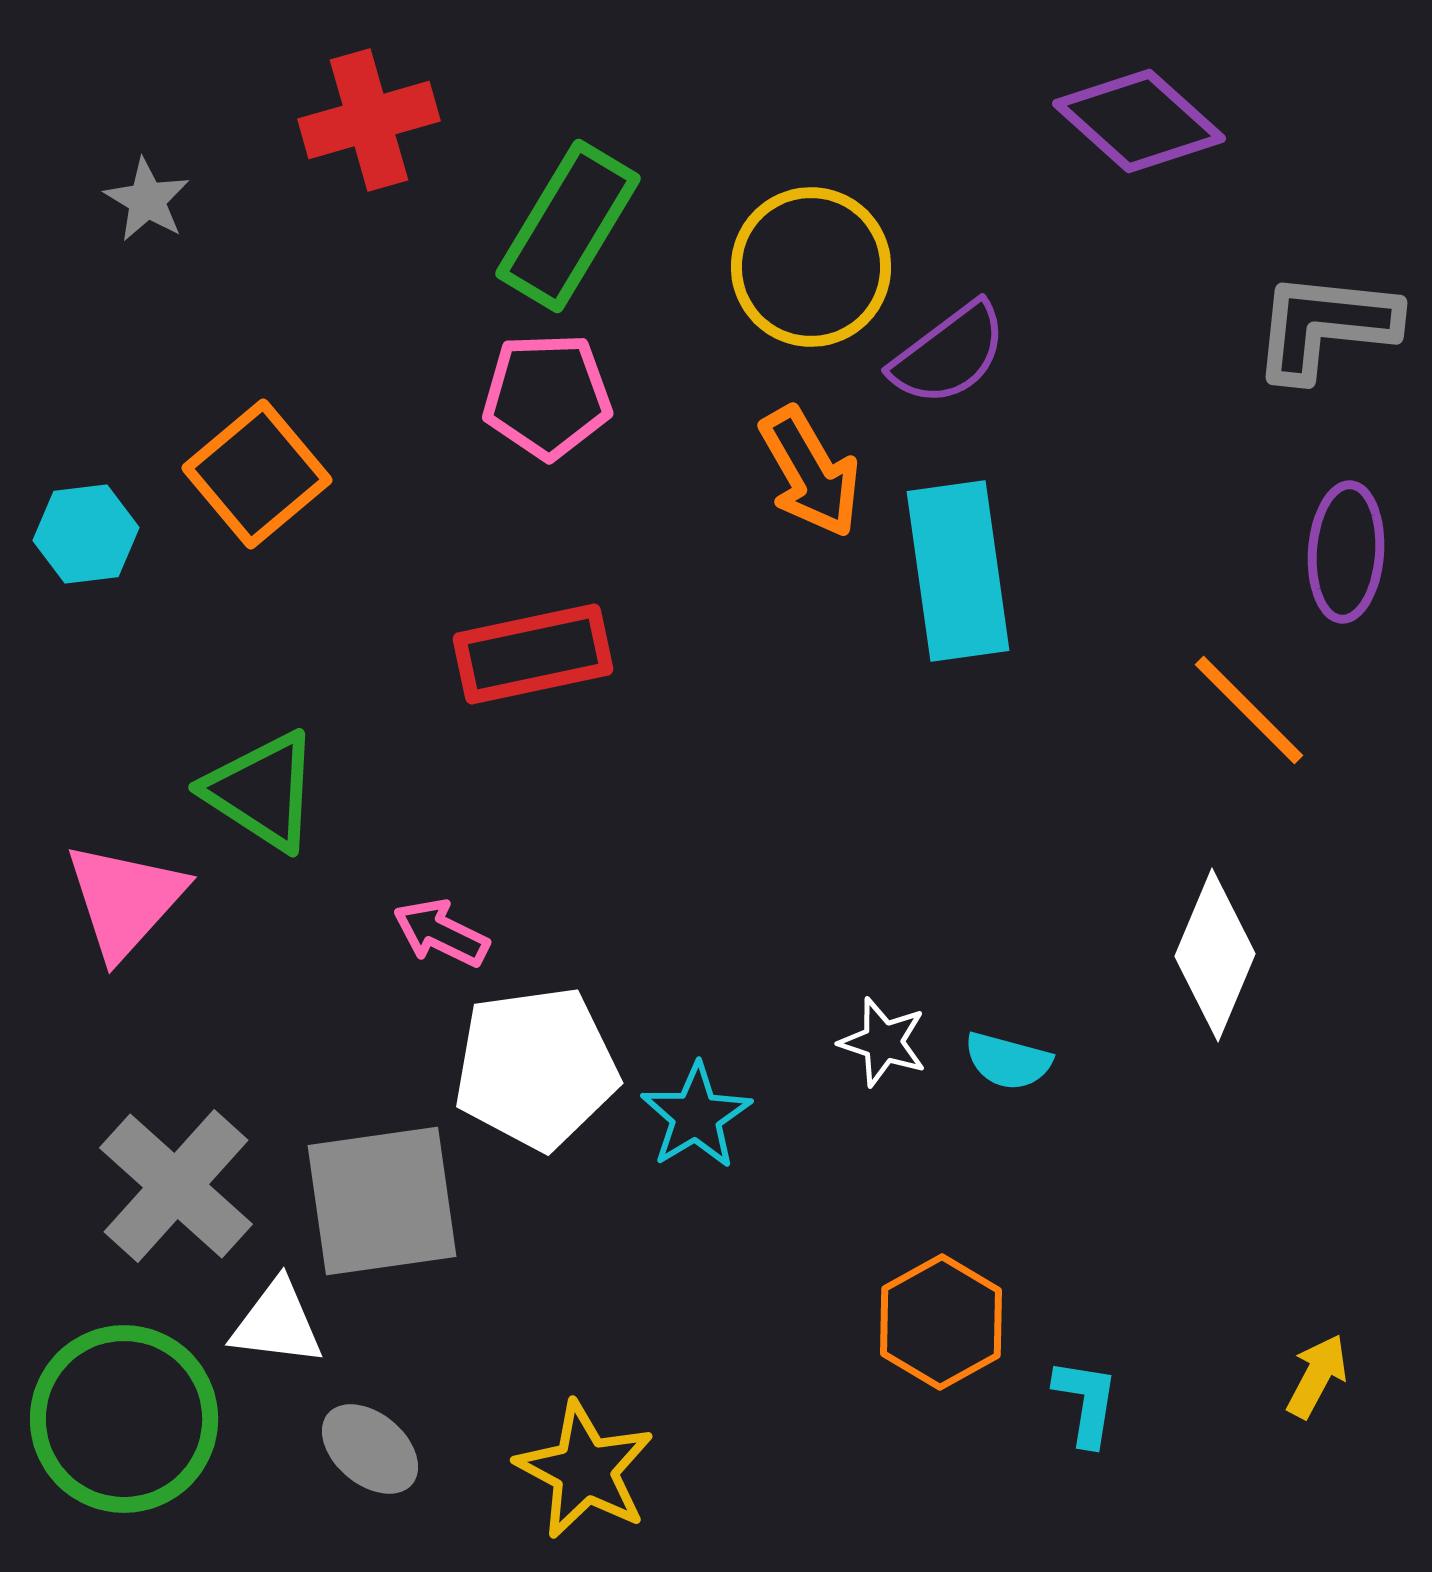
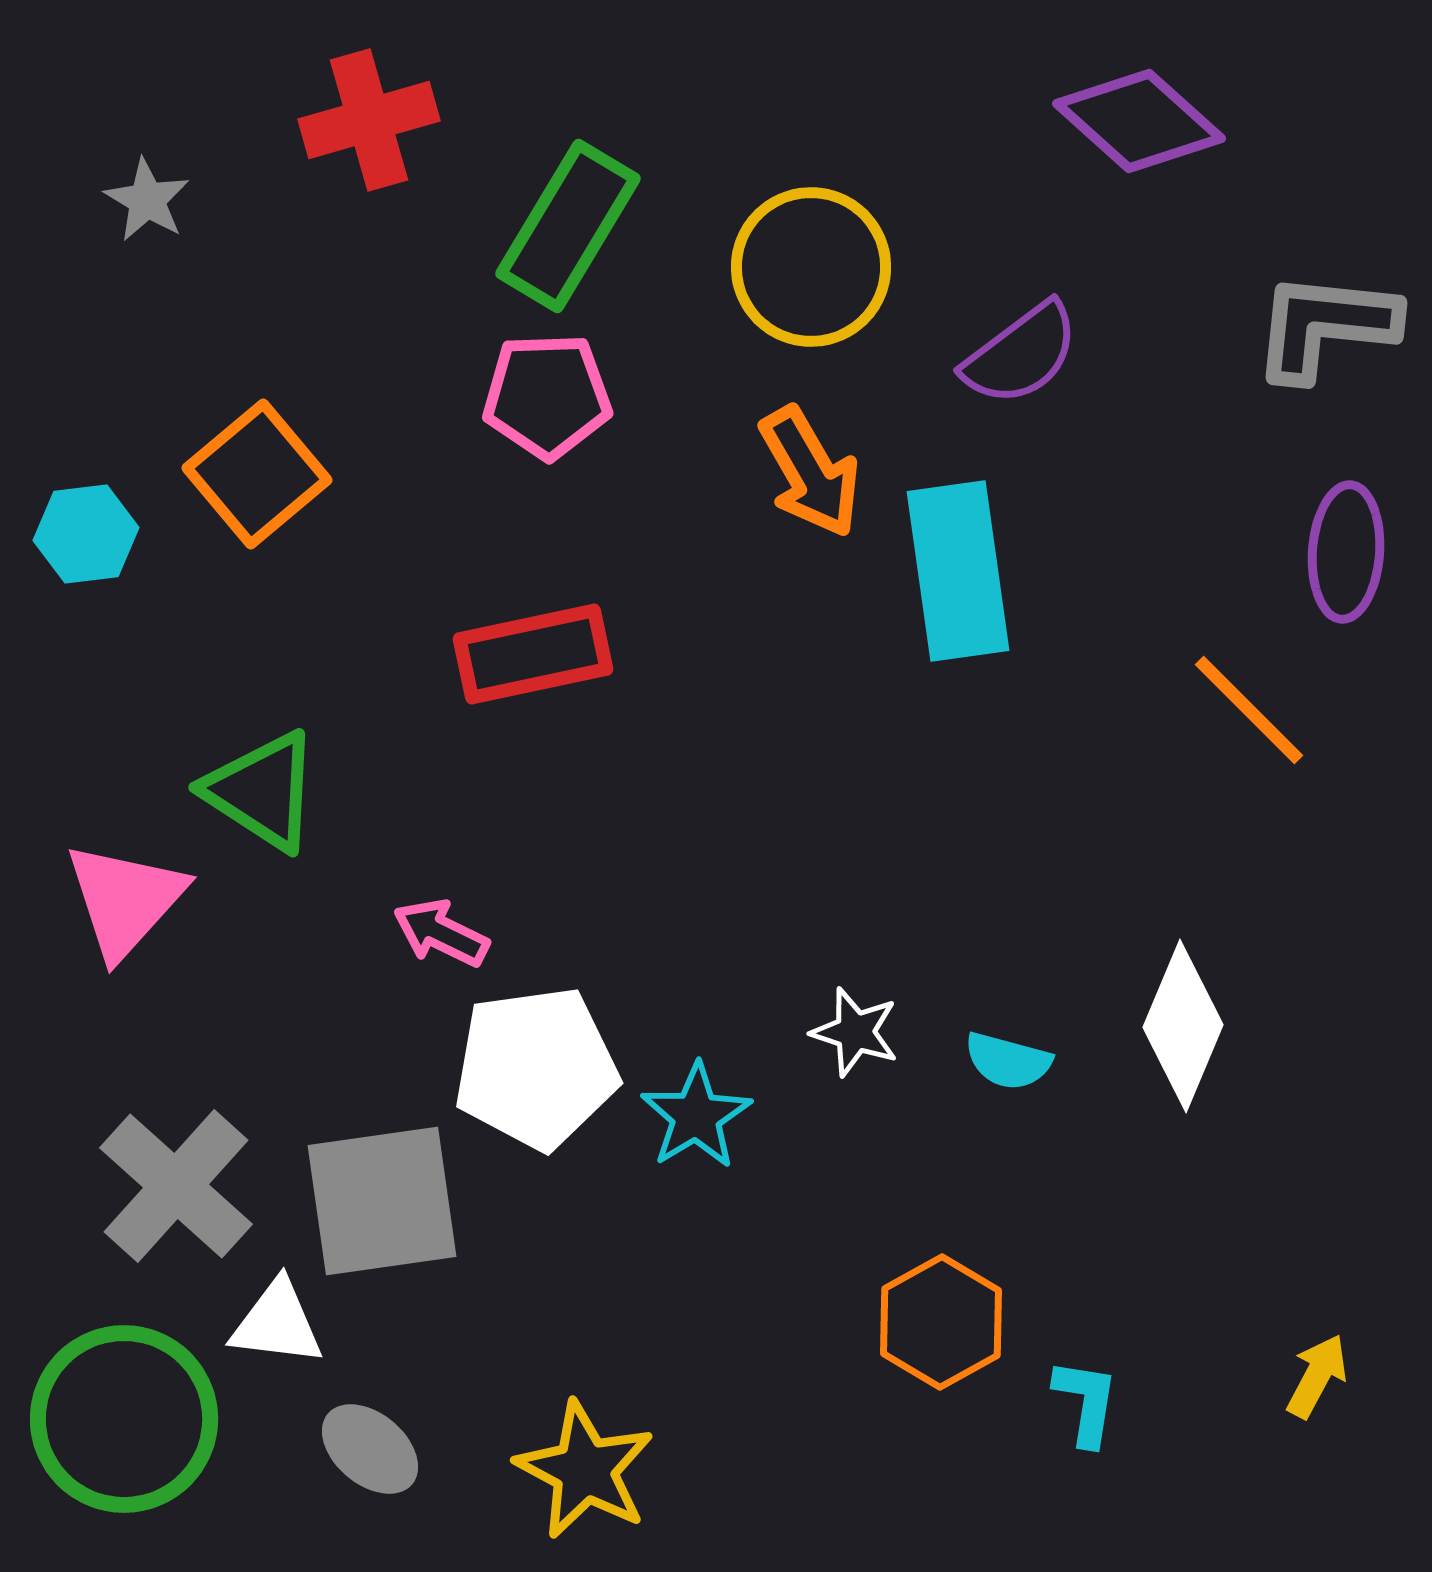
purple semicircle: moved 72 px right
white diamond: moved 32 px left, 71 px down
white star: moved 28 px left, 10 px up
